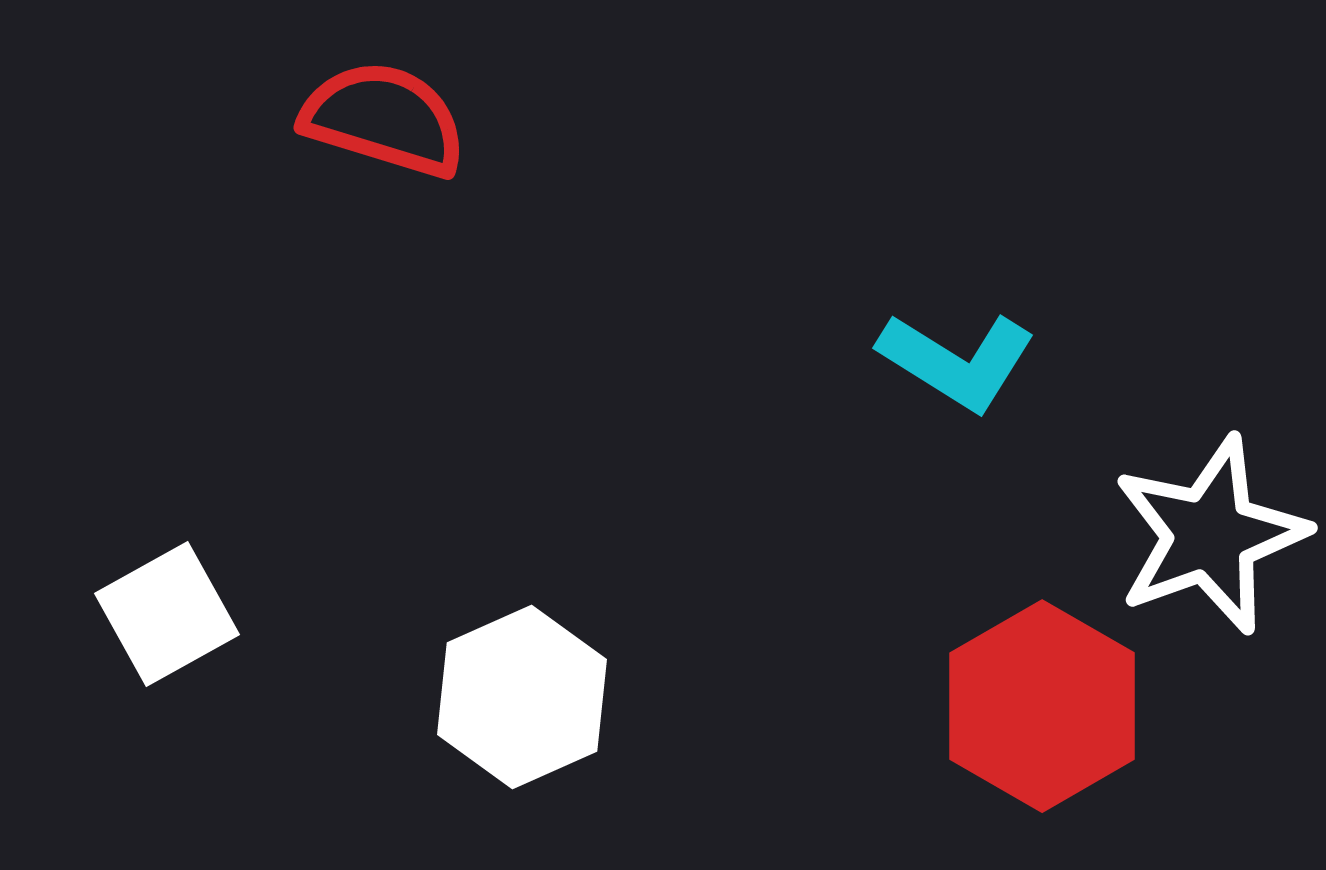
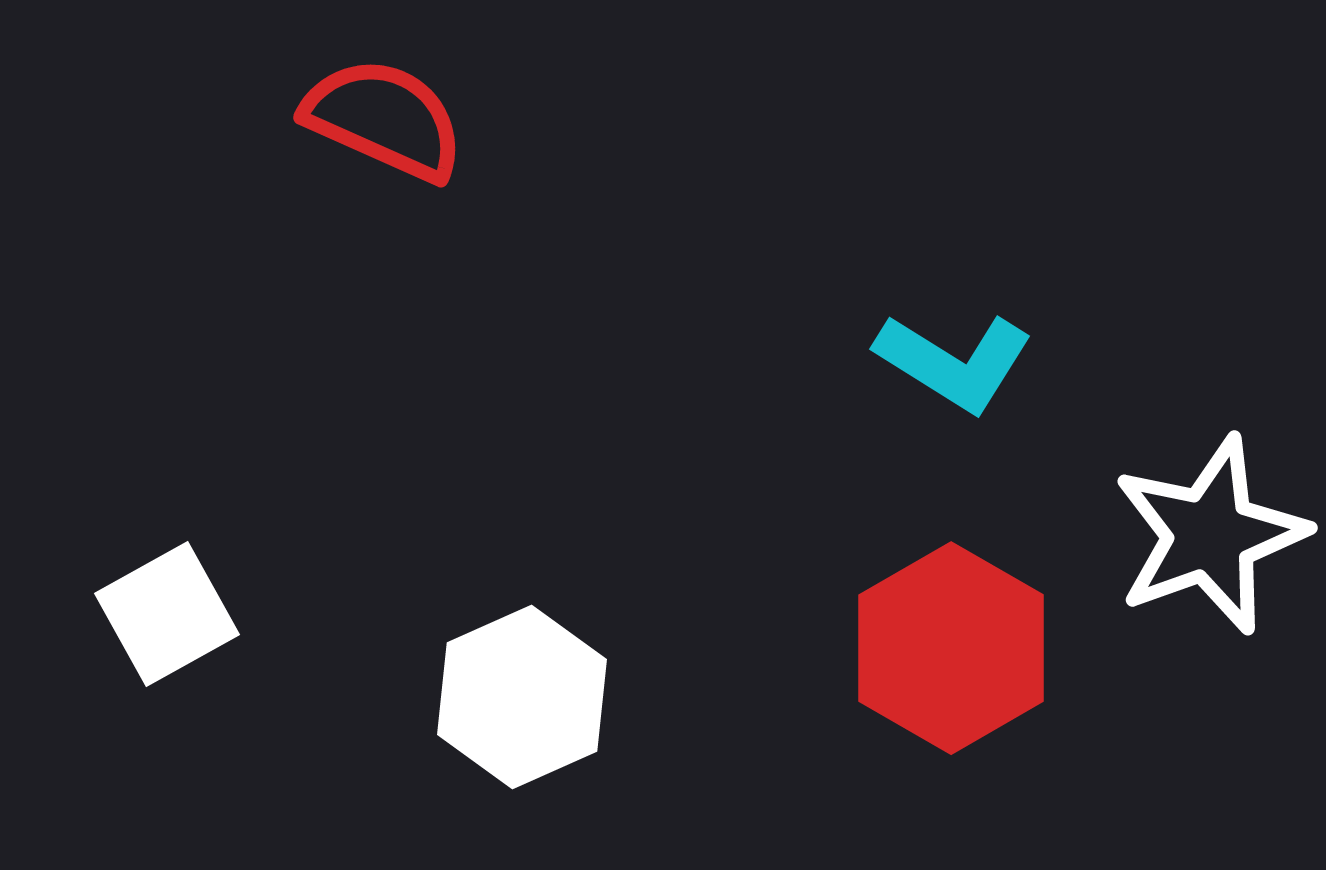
red semicircle: rotated 7 degrees clockwise
cyan L-shape: moved 3 px left, 1 px down
red hexagon: moved 91 px left, 58 px up
